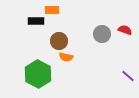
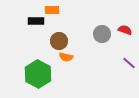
purple line: moved 1 px right, 13 px up
